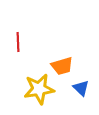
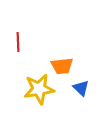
orange trapezoid: rotated 10 degrees clockwise
